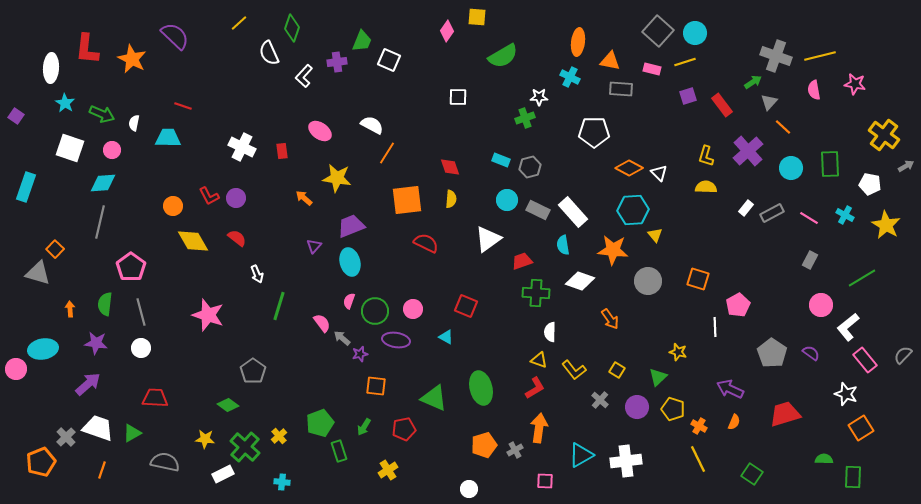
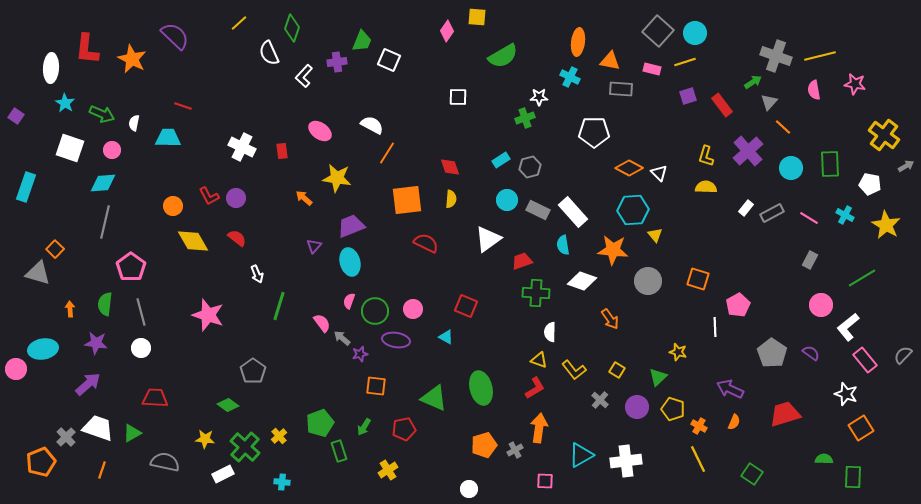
cyan rectangle at (501, 160): rotated 54 degrees counterclockwise
gray line at (100, 222): moved 5 px right
white diamond at (580, 281): moved 2 px right
